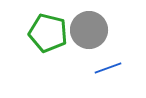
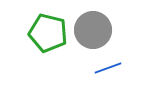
gray circle: moved 4 px right
